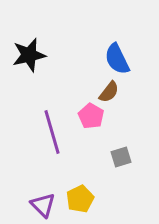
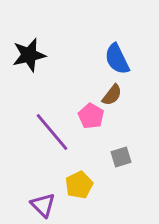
brown semicircle: moved 3 px right, 3 px down
purple line: rotated 24 degrees counterclockwise
yellow pentagon: moved 1 px left, 14 px up
